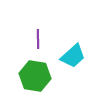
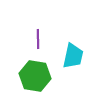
cyan trapezoid: rotated 36 degrees counterclockwise
